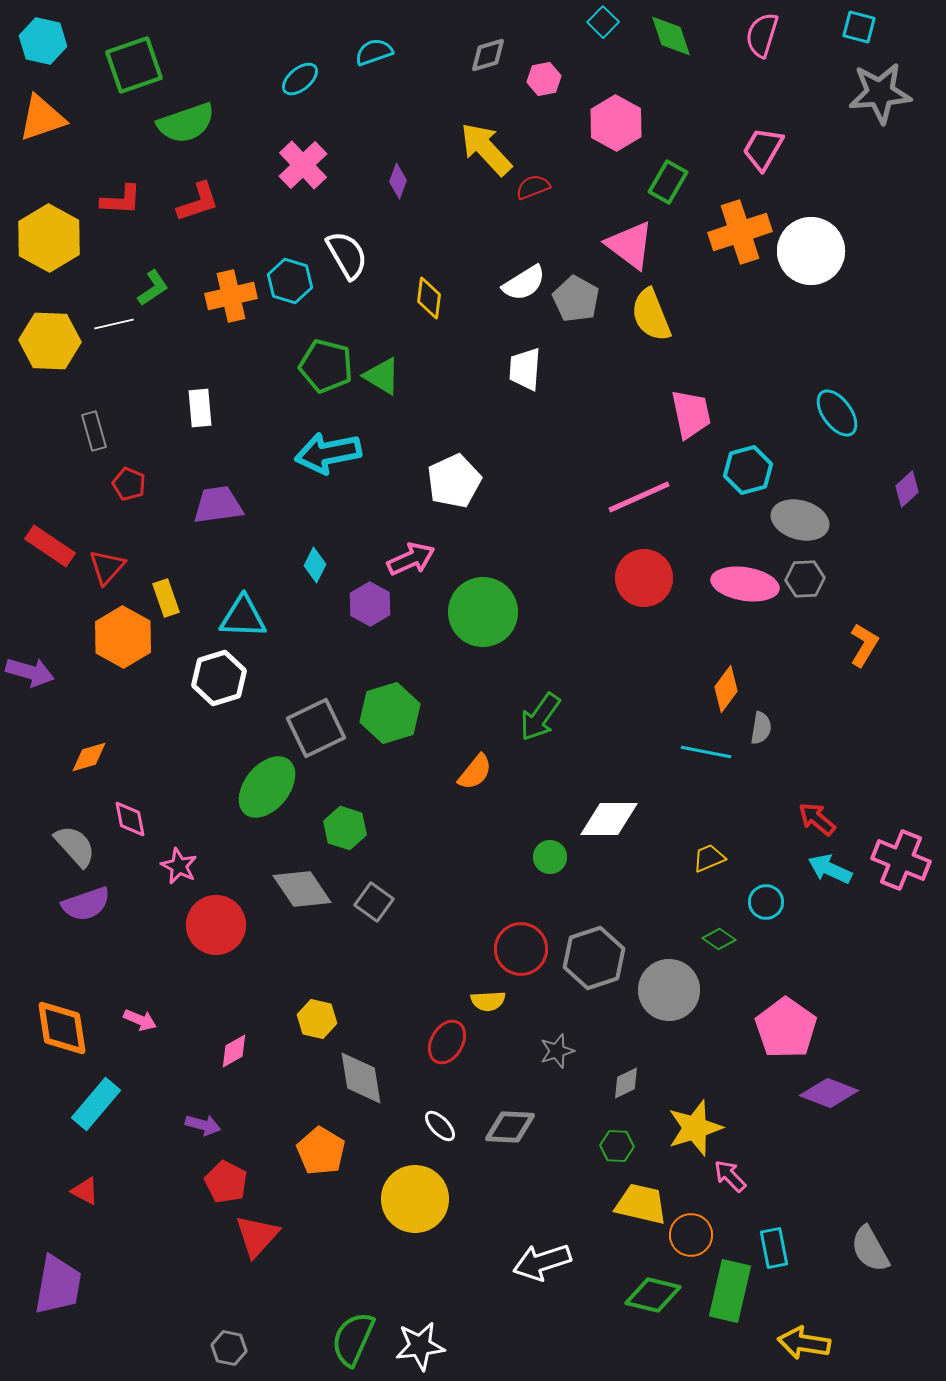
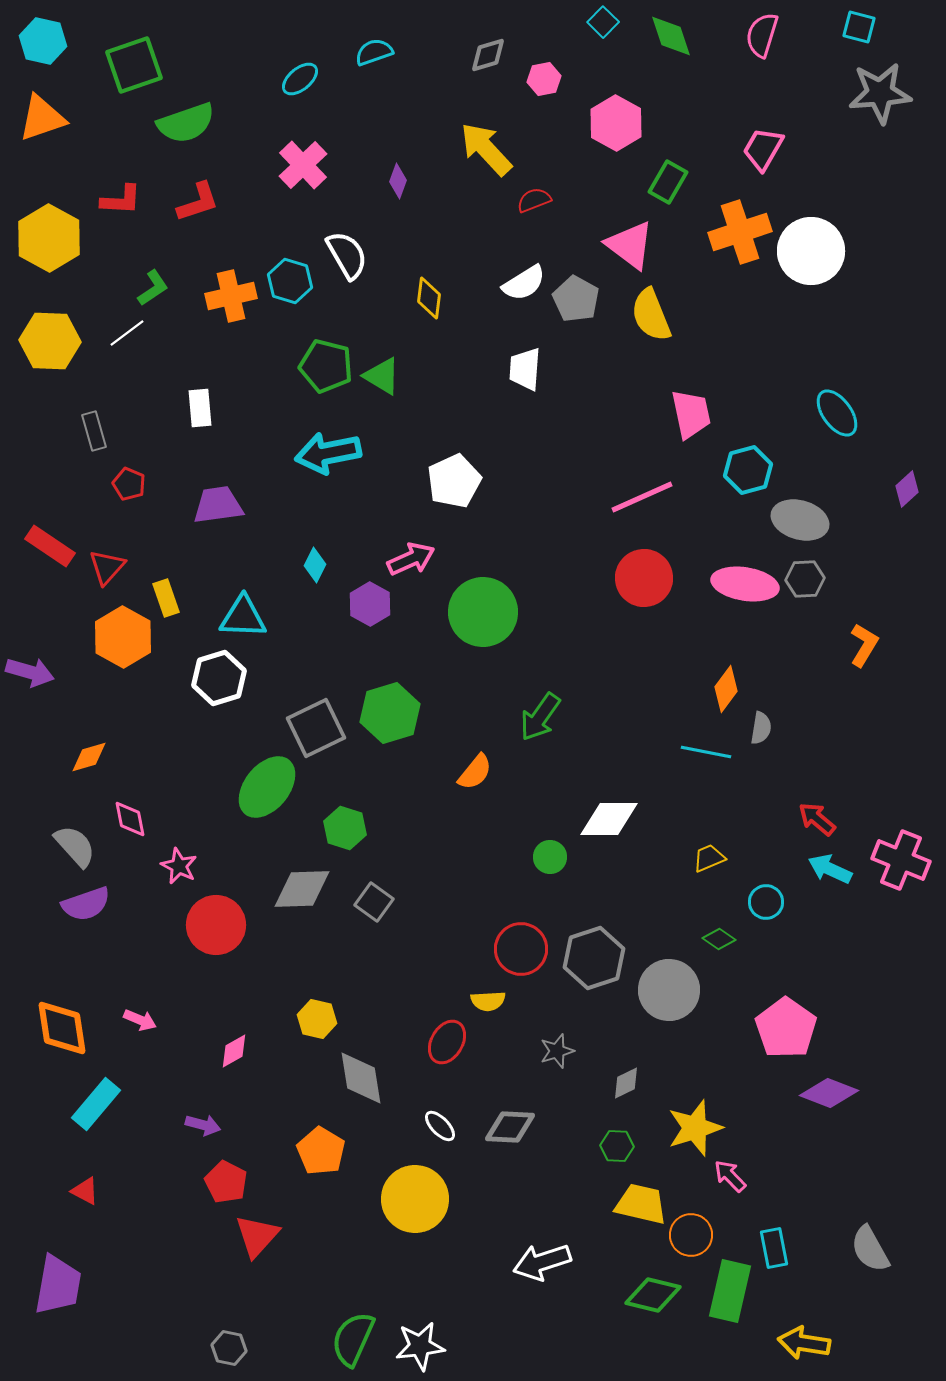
red semicircle at (533, 187): moved 1 px right, 13 px down
white line at (114, 324): moved 13 px right, 9 px down; rotated 24 degrees counterclockwise
pink line at (639, 497): moved 3 px right
gray diamond at (302, 889): rotated 58 degrees counterclockwise
